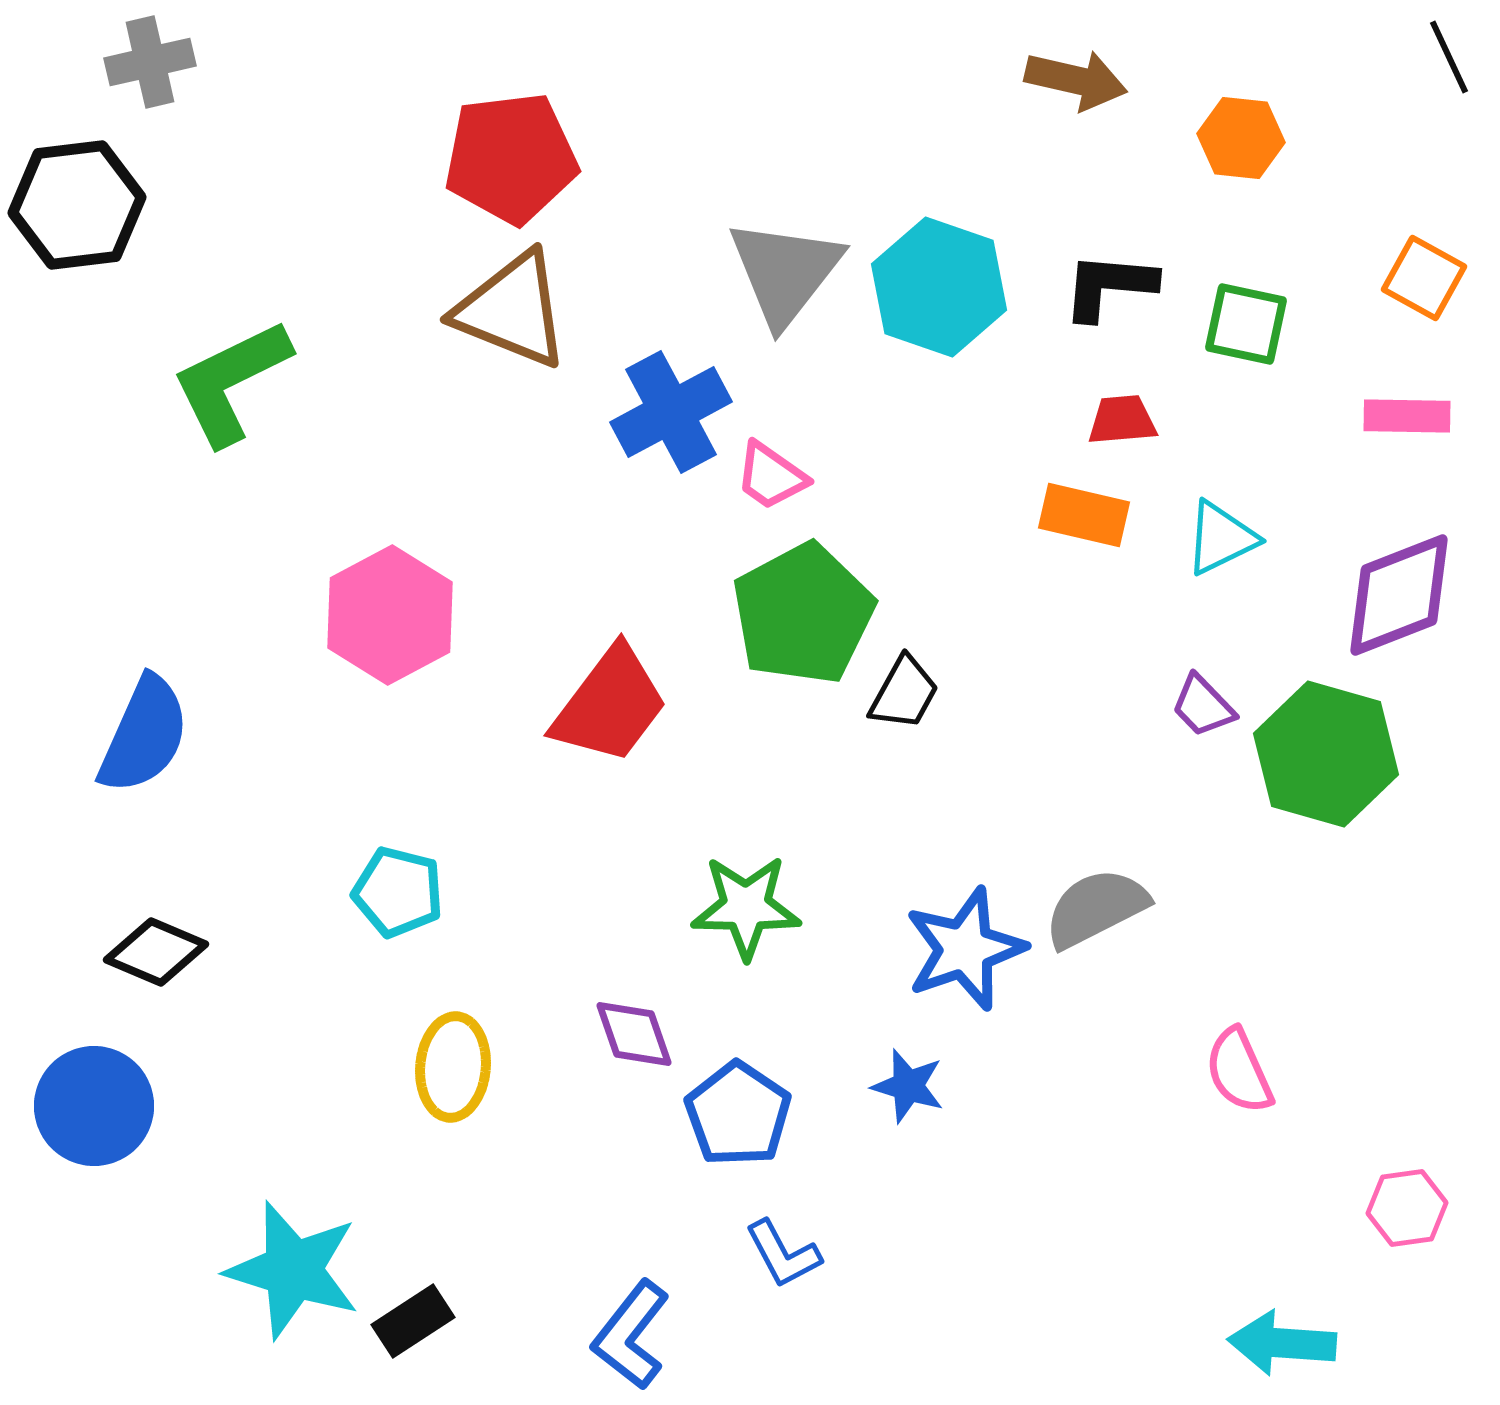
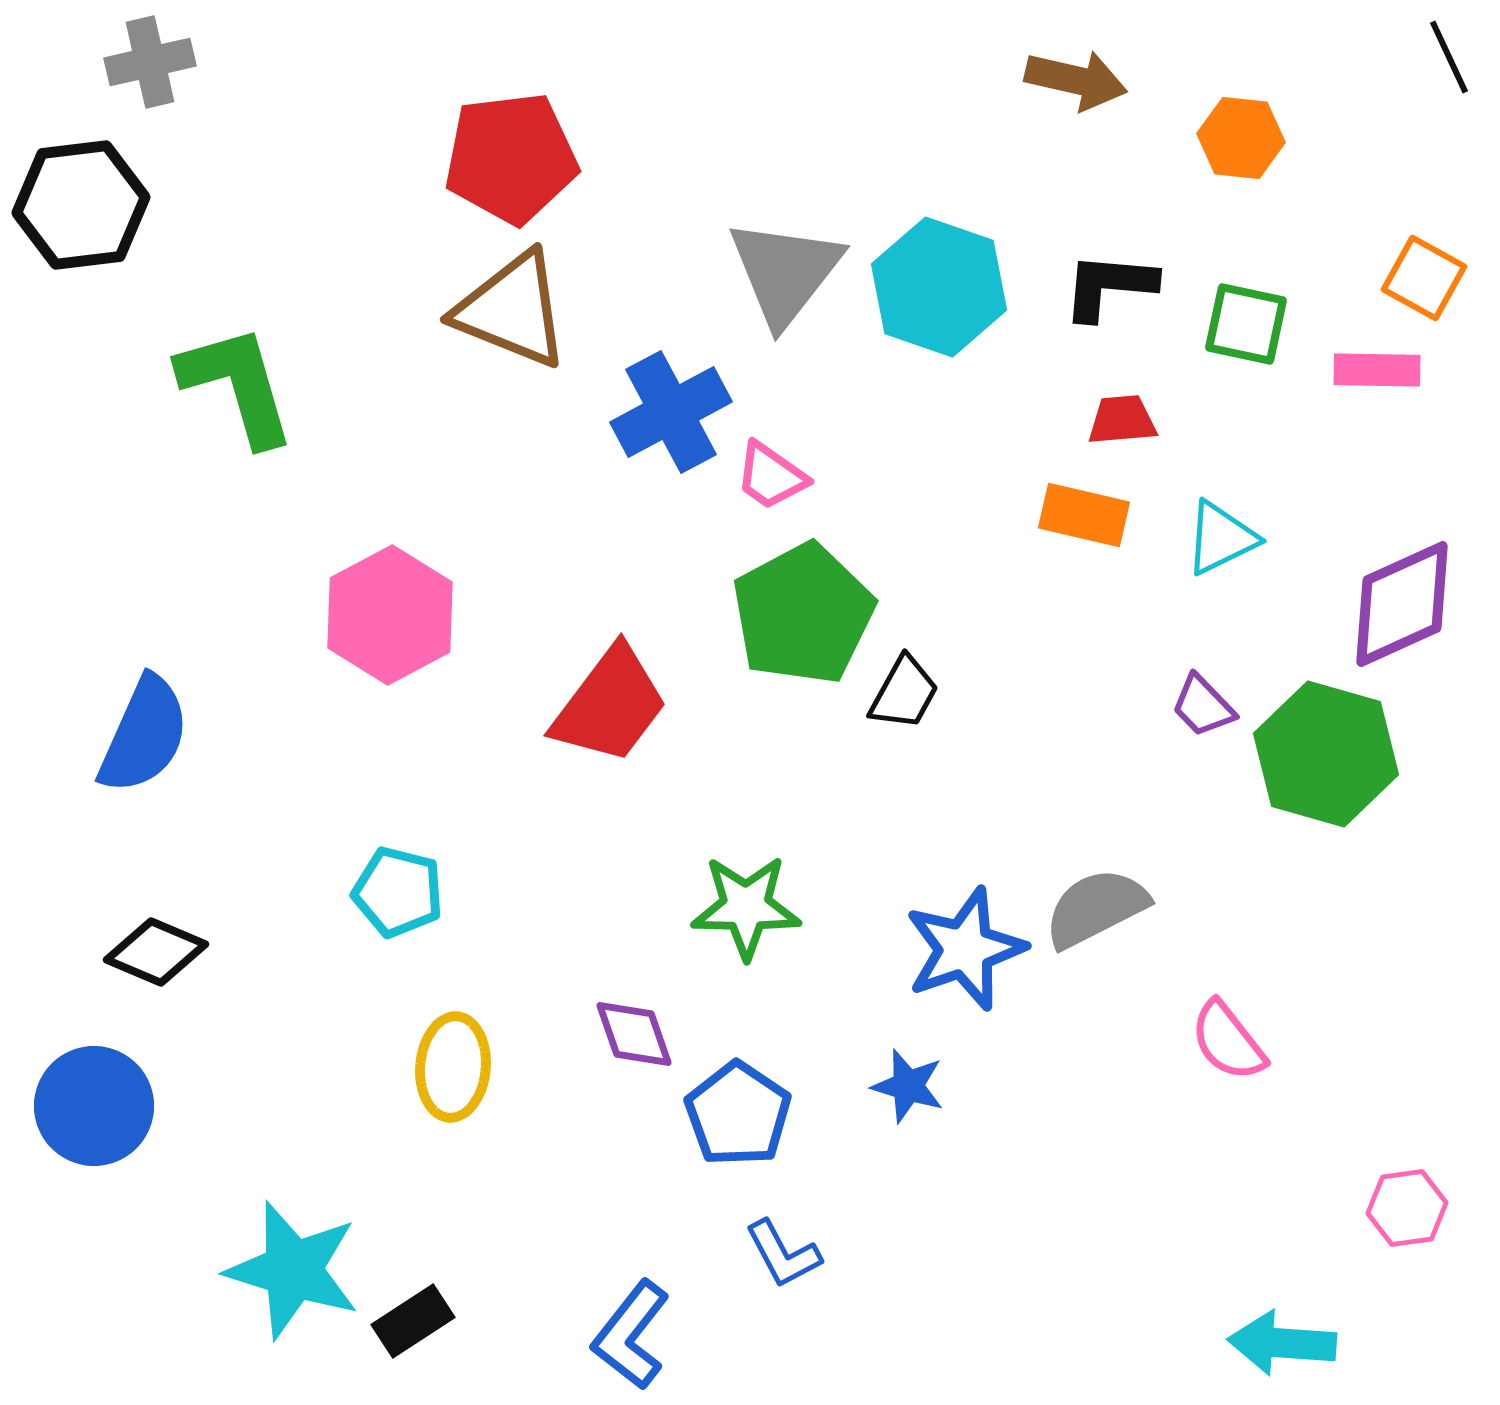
black hexagon at (77, 205): moved 4 px right
green L-shape at (231, 382): moved 6 px right, 3 px down; rotated 100 degrees clockwise
pink rectangle at (1407, 416): moved 30 px left, 46 px up
purple diamond at (1399, 595): moved 3 px right, 9 px down; rotated 3 degrees counterclockwise
pink semicircle at (1239, 1071): moved 11 px left, 30 px up; rotated 14 degrees counterclockwise
